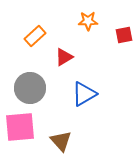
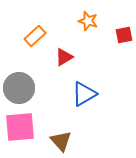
orange star: rotated 18 degrees clockwise
gray circle: moved 11 px left
